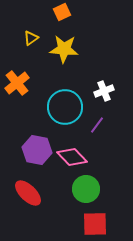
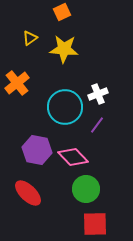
yellow triangle: moved 1 px left
white cross: moved 6 px left, 3 px down
pink diamond: moved 1 px right
